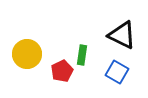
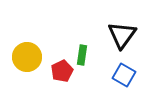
black triangle: rotated 40 degrees clockwise
yellow circle: moved 3 px down
blue square: moved 7 px right, 3 px down
